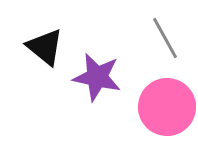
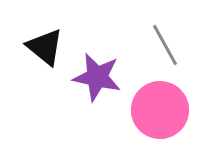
gray line: moved 7 px down
pink circle: moved 7 px left, 3 px down
